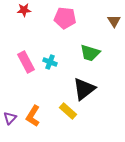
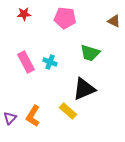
red star: moved 4 px down
brown triangle: rotated 32 degrees counterclockwise
black triangle: rotated 15 degrees clockwise
